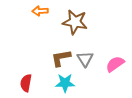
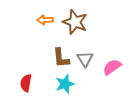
orange arrow: moved 5 px right, 9 px down
brown star: rotated 10 degrees clockwise
brown L-shape: rotated 85 degrees counterclockwise
pink semicircle: moved 3 px left, 3 px down
cyan star: moved 1 px down; rotated 18 degrees counterclockwise
